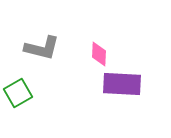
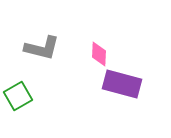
purple rectangle: rotated 12 degrees clockwise
green square: moved 3 px down
